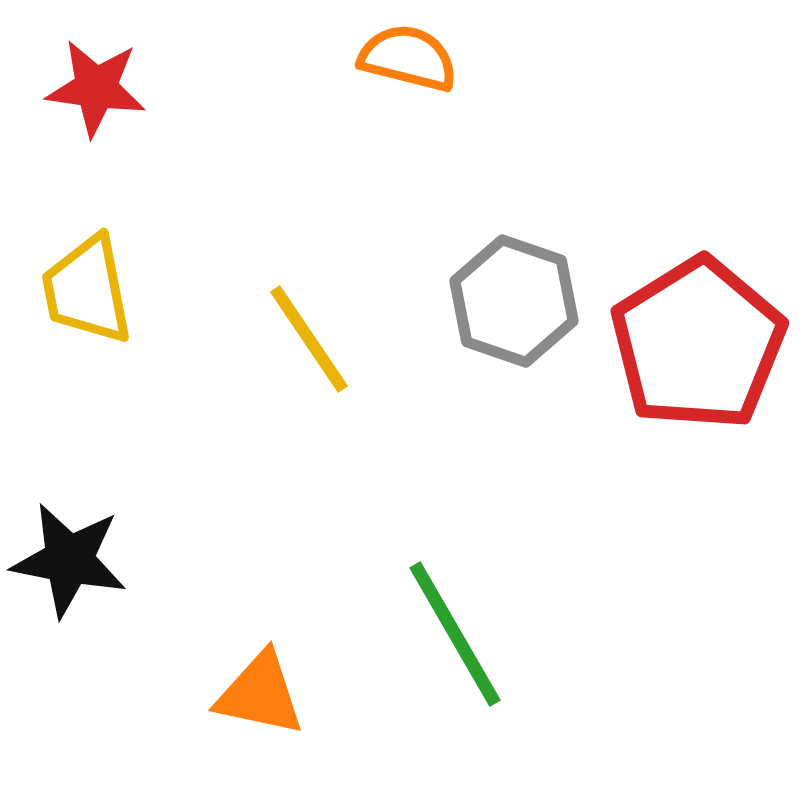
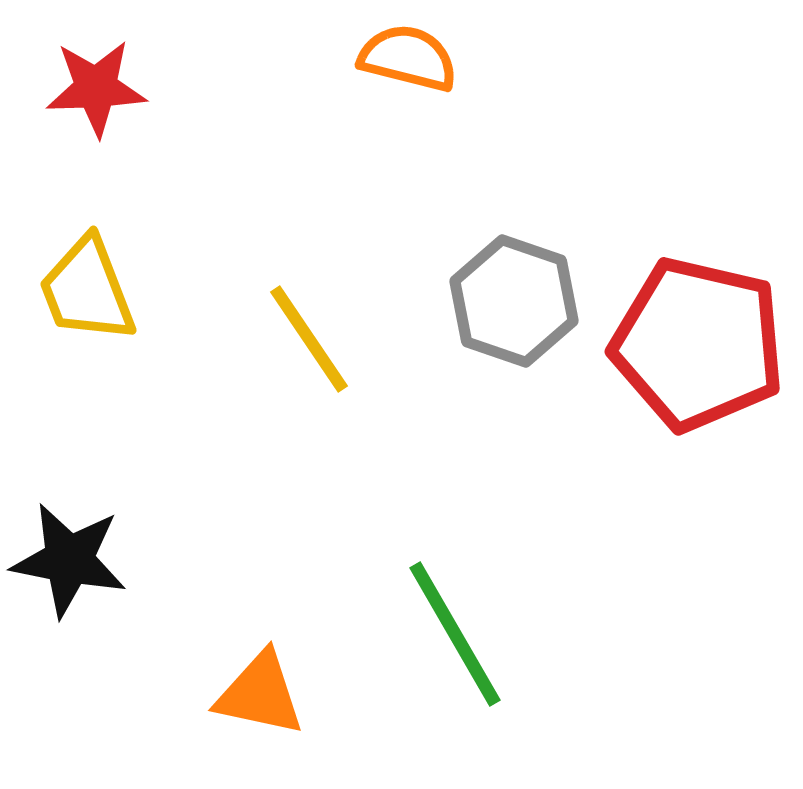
red star: rotated 10 degrees counterclockwise
yellow trapezoid: rotated 10 degrees counterclockwise
red pentagon: rotated 27 degrees counterclockwise
